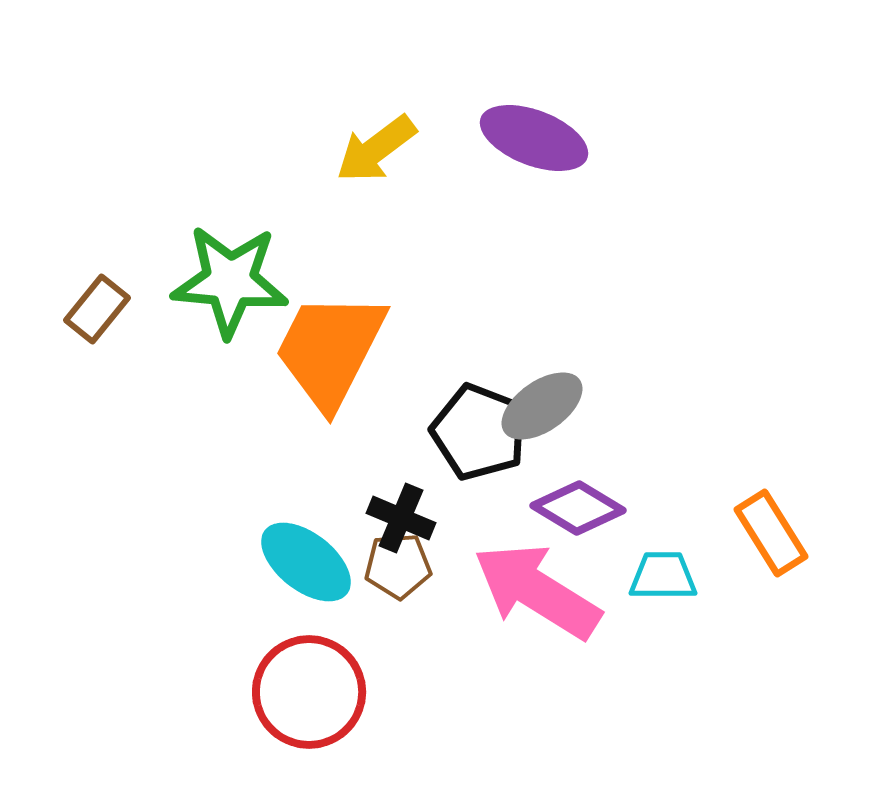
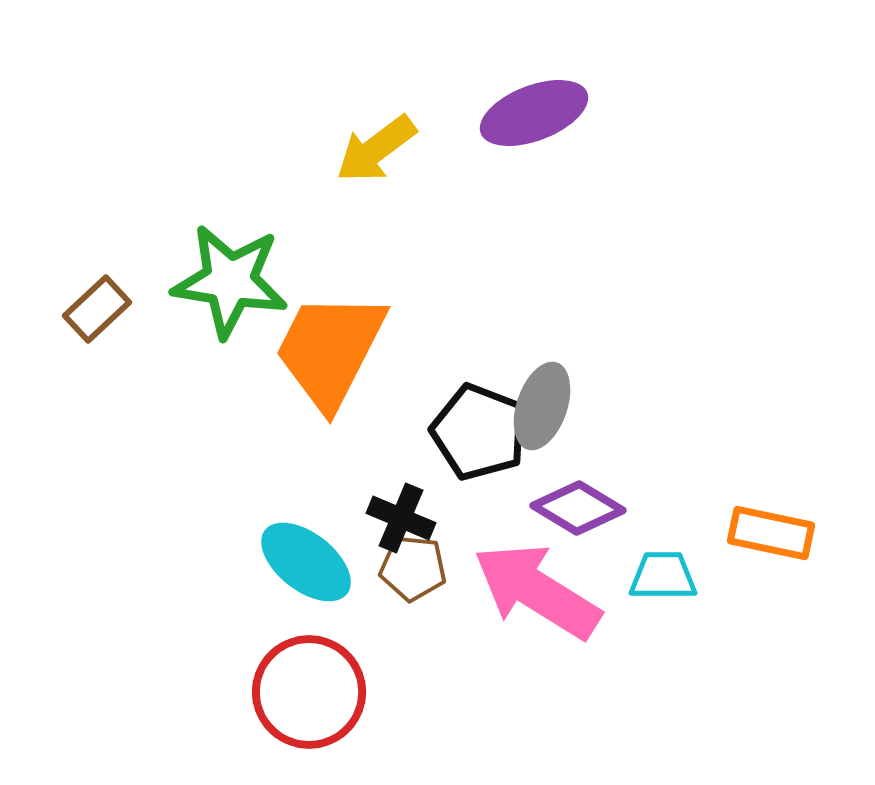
purple ellipse: moved 25 px up; rotated 42 degrees counterclockwise
green star: rotated 4 degrees clockwise
brown rectangle: rotated 8 degrees clockwise
gray ellipse: rotated 36 degrees counterclockwise
orange rectangle: rotated 46 degrees counterclockwise
brown pentagon: moved 15 px right, 2 px down; rotated 10 degrees clockwise
